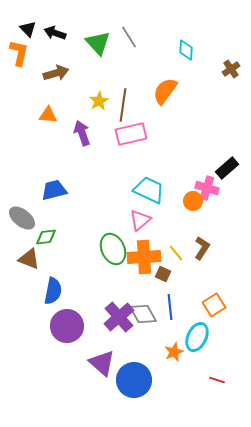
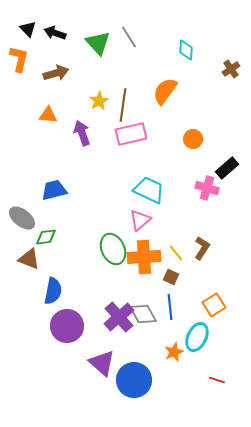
orange L-shape: moved 6 px down
orange circle: moved 62 px up
brown square: moved 8 px right, 3 px down
